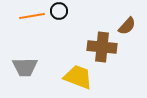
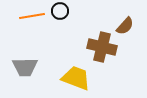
black circle: moved 1 px right
brown semicircle: moved 2 px left
brown cross: rotated 8 degrees clockwise
yellow trapezoid: moved 2 px left, 1 px down
